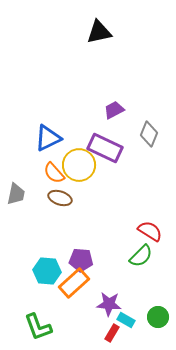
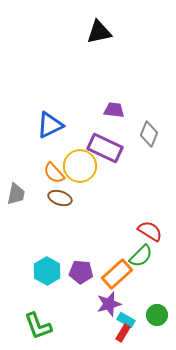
purple trapezoid: rotated 35 degrees clockwise
blue triangle: moved 2 px right, 13 px up
yellow circle: moved 1 px right, 1 px down
purple pentagon: moved 12 px down
cyan hexagon: rotated 24 degrees clockwise
orange rectangle: moved 43 px right, 9 px up
purple star: rotated 20 degrees counterclockwise
green circle: moved 1 px left, 2 px up
green L-shape: moved 1 px up
red rectangle: moved 11 px right
